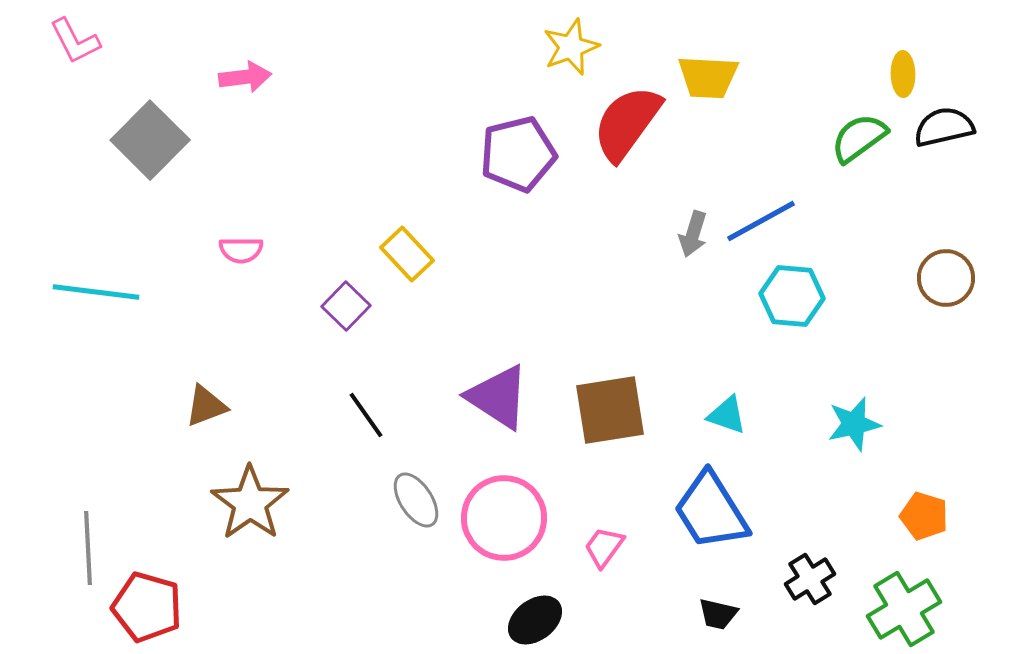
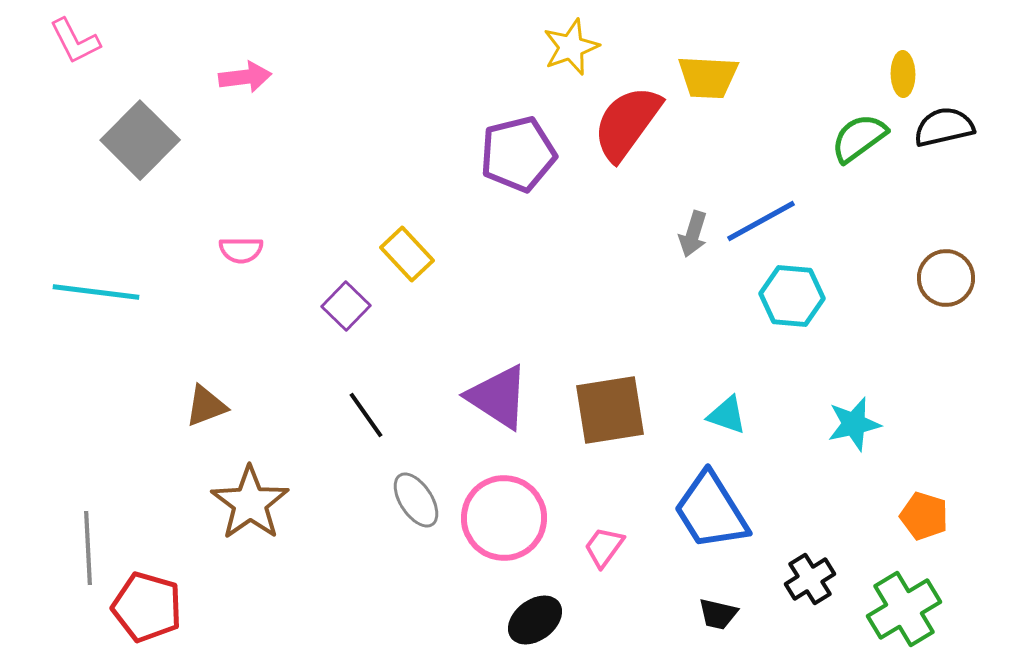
gray square: moved 10 px left
